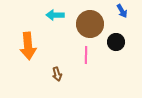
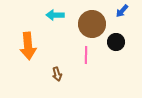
blue arrow: rotated 72 degrees clockwise
brown circle: moved 2 px right
